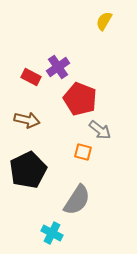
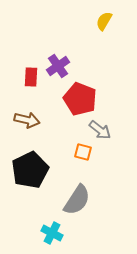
purple cross: moved 1 px up
red rectangle: rotated 66 degrees clockwise
black pentagon: moved 2 px right
